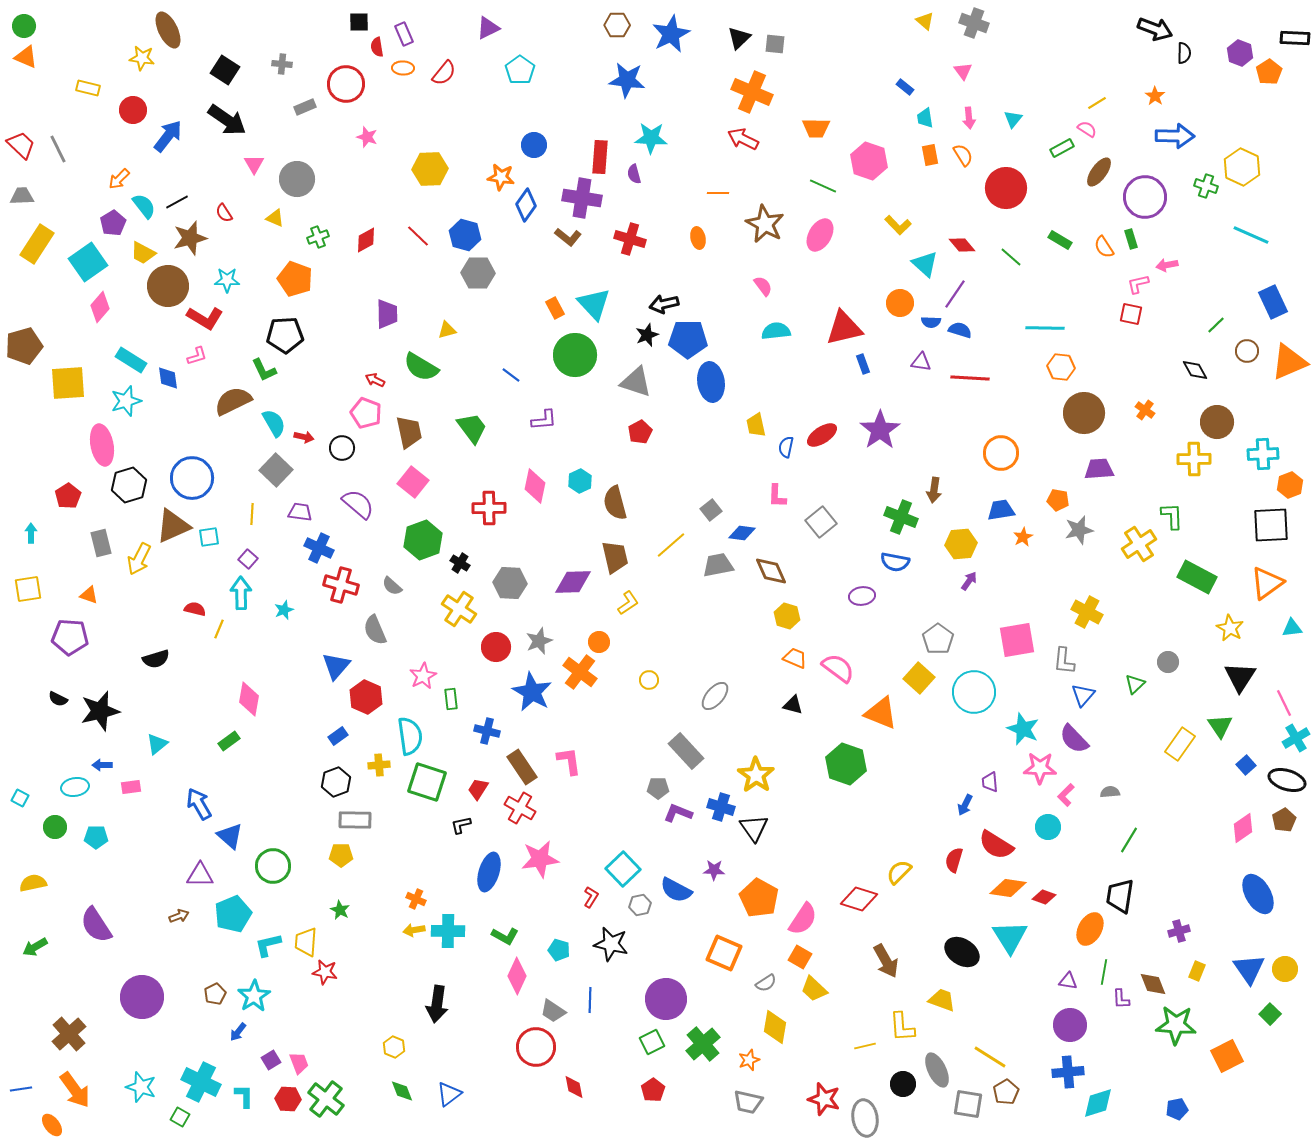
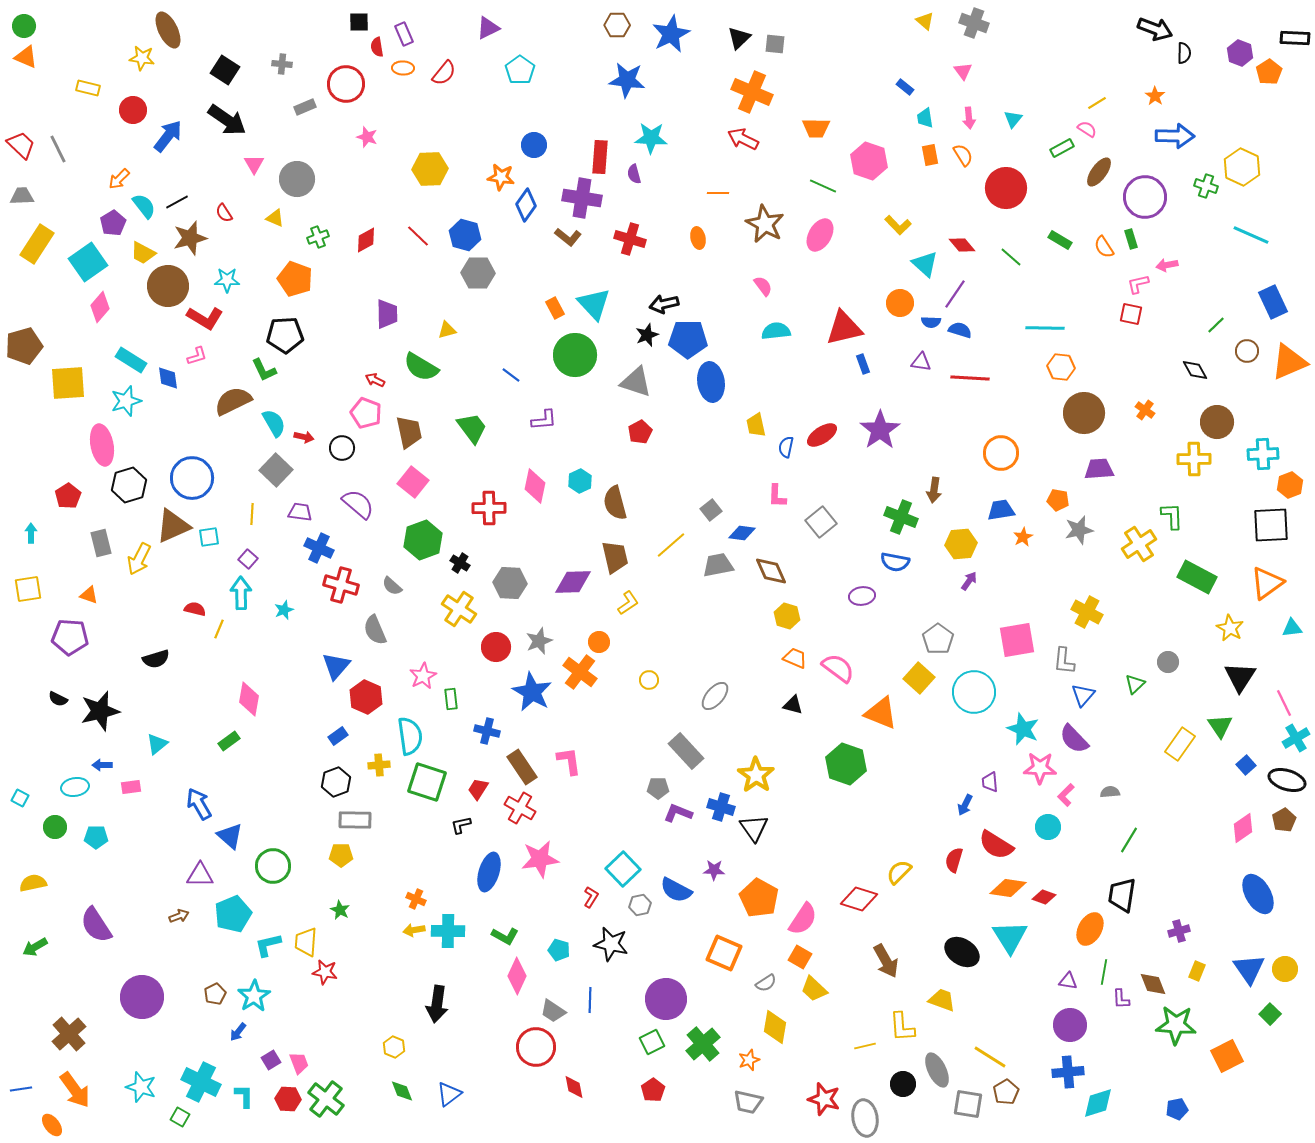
black trapezoid at (1120, 896): moved 2 px right, 1 px up
